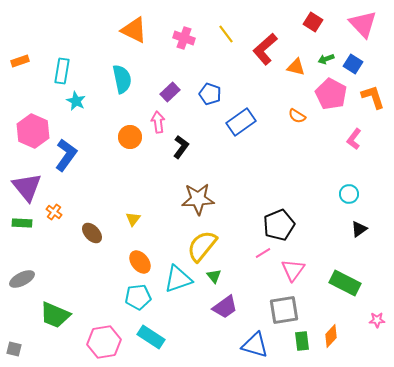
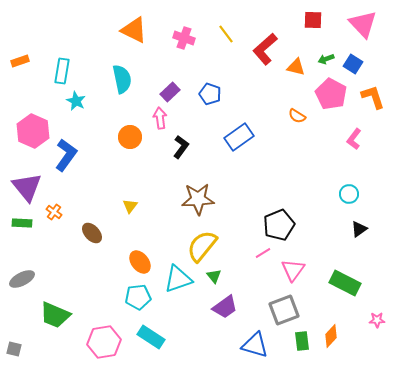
red square at (313, 22): moved 2 px up; rotated 30 degrees counterclockwise
pink arrow at (158, 122): moved 2 px right, 4 px up
blue rectangle at (241, 122): moved 2 px left, 15 px down
yellow triangle at (133, 219): moved 3 px left, 13 px up
gray square at (284, 310): rotated 12 degrees counterclockwise
